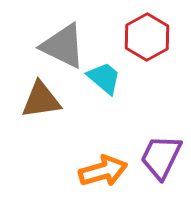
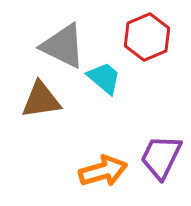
red hexagon: rotated 6 degrees clockwise
